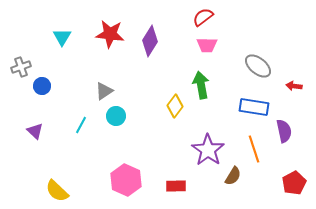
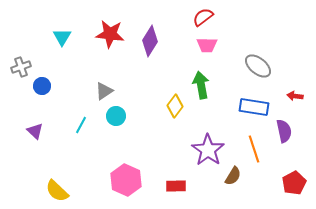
red arrow: moved 1 px right, 10 px down
